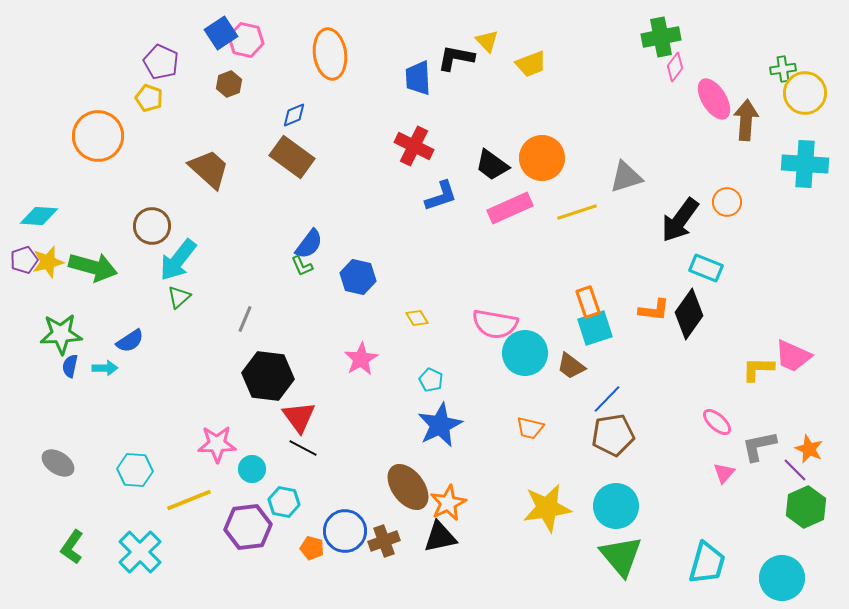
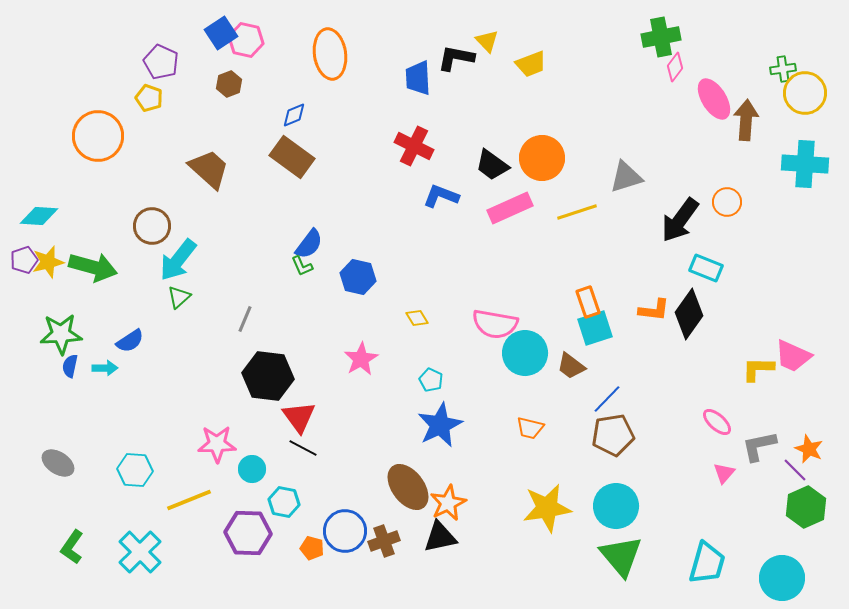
blue L-shape at (441, 196): rotated 141 degrees counterclockwise
purple hexagon at (248, 527): moved 6 px down; rotated 9 degrees clockwise
